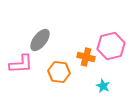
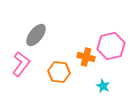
gray ellipse: moved 4 px left, 5 px up
pink L-shape: rotated 50 degrees counterclockwise
